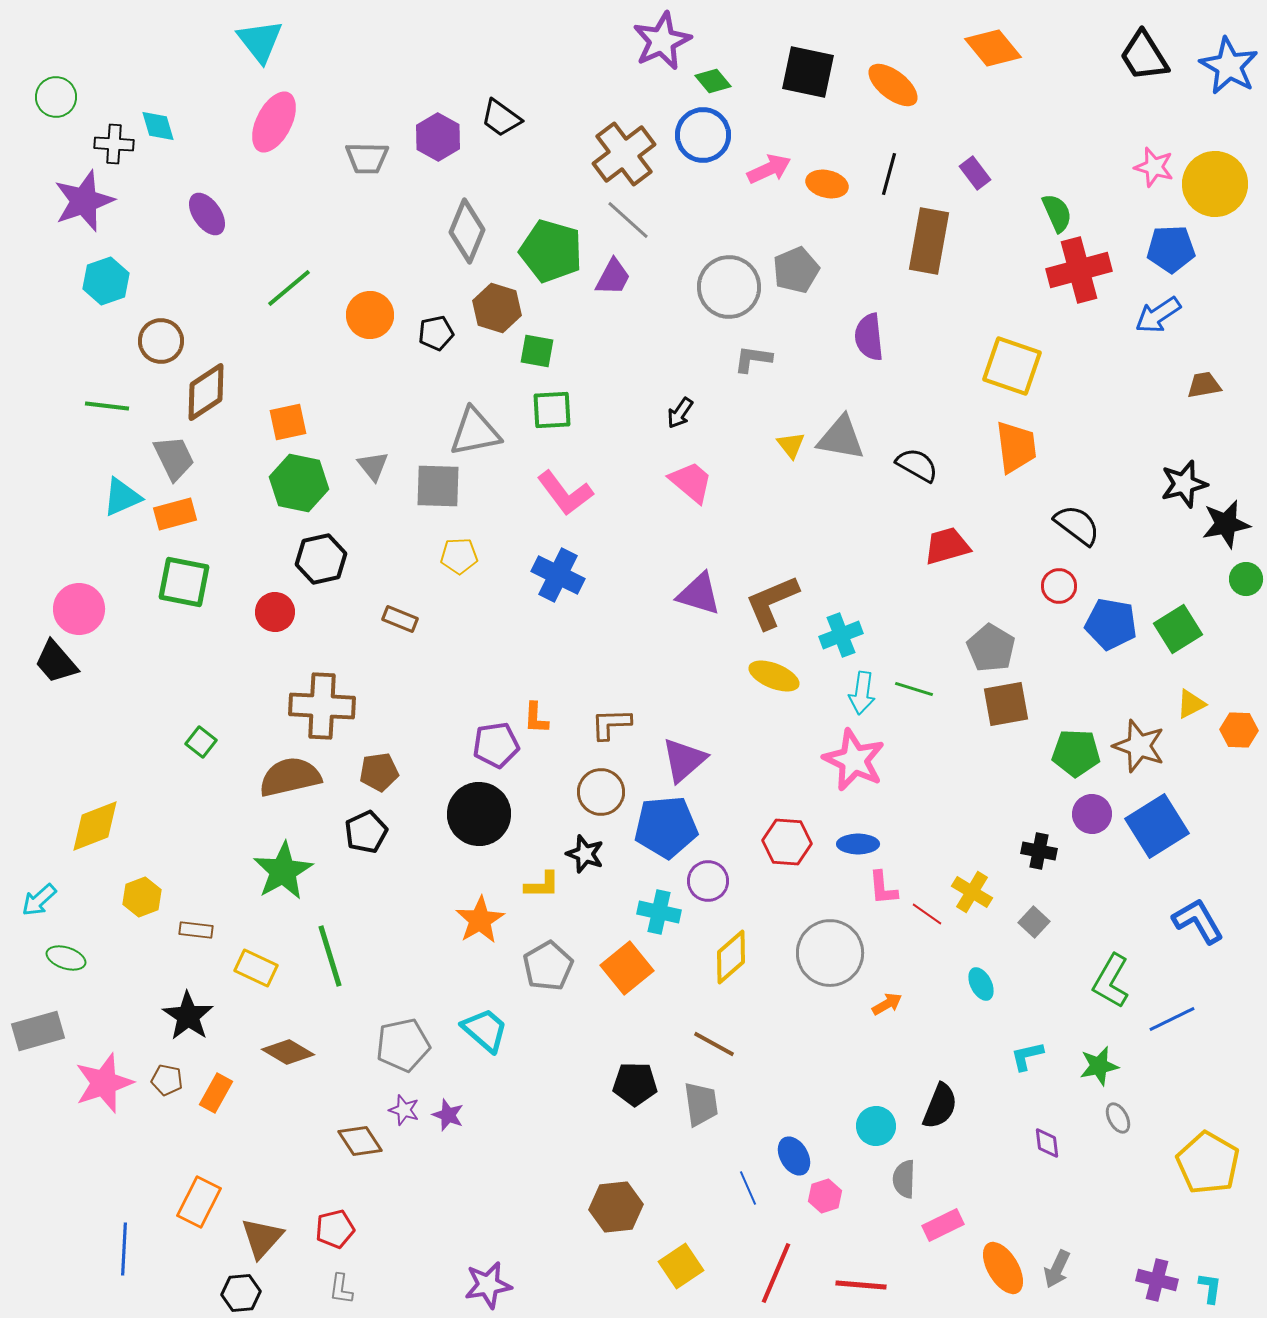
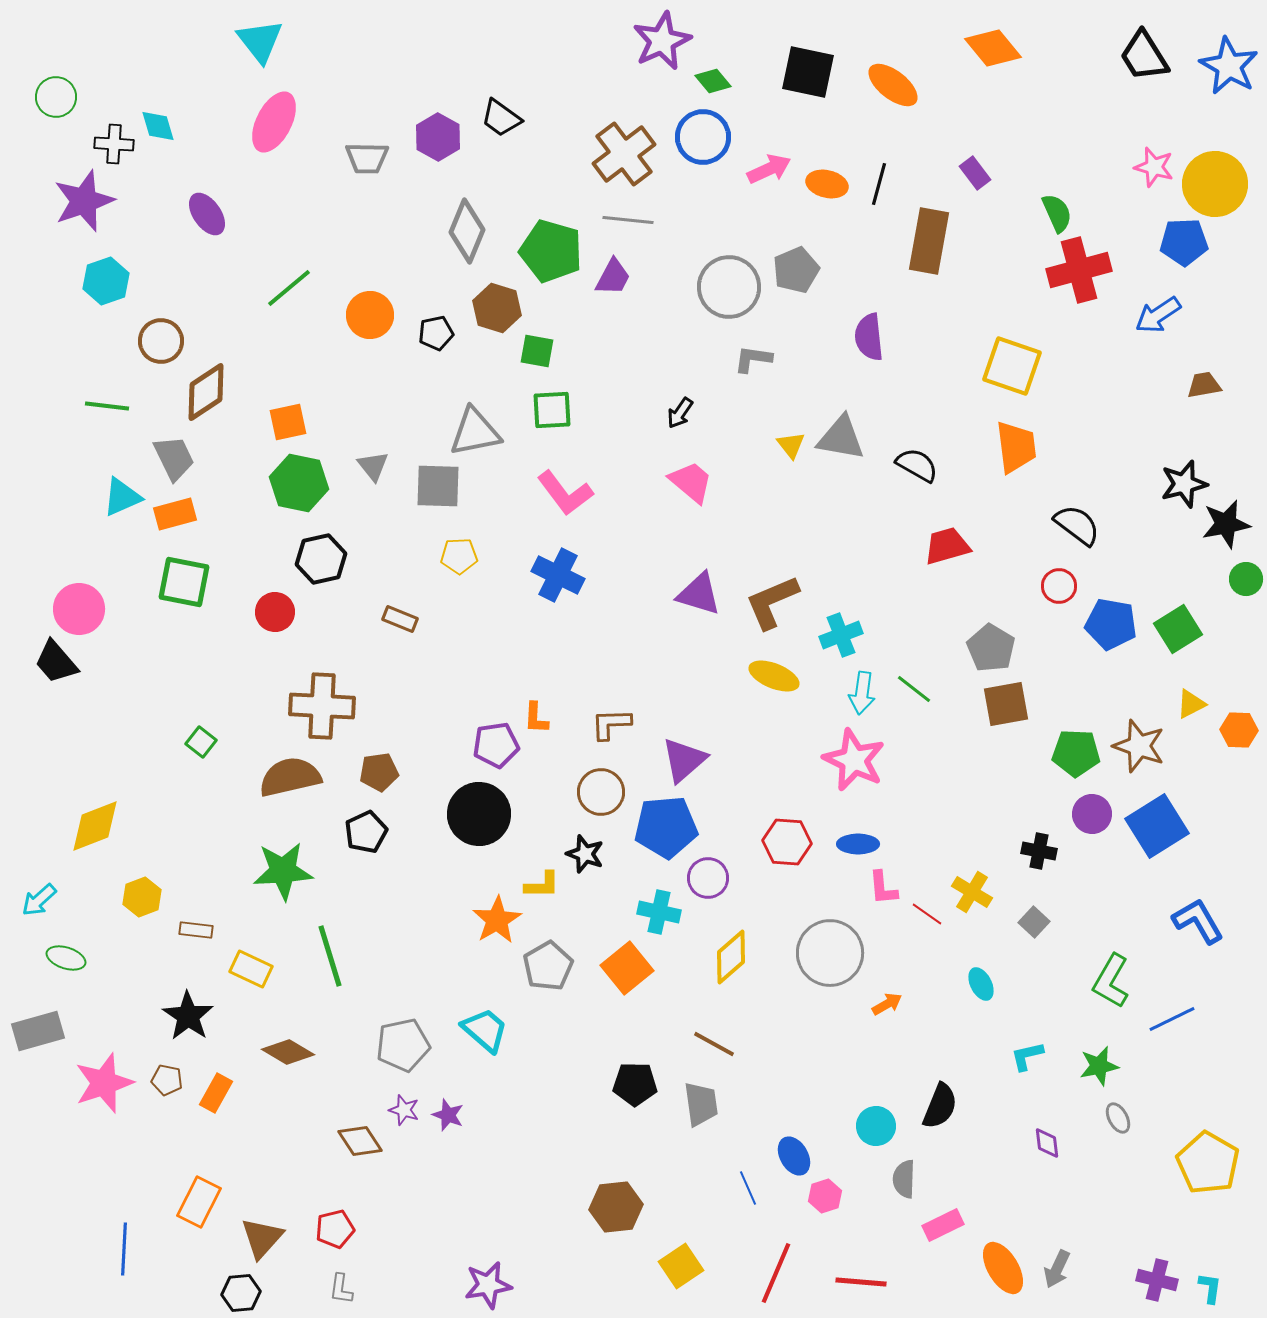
blue circle at (703, 135): moved 2 px down
black line at (889, 174): moved 10 px left, 10 px down
gray line at (628, 220): rotated 36 degrees counterclockwise
blue pentagon at (1171, 249): moved 13 px right, 7 px up
green line at (914, 689): rotated 21 degrees clockwise
green star at (283, 871): rotated 26 degrees clockwise
purple circle at (708, 881): moved 3 px up
orange star at (480, 920): moved 17 px right
yellow rectangle at (256, 968): moved 5 px left, 1 px down
red line at (861, 1285): moved 3 px up
